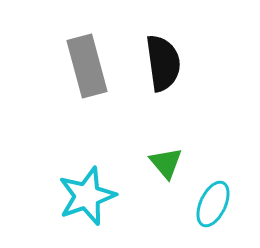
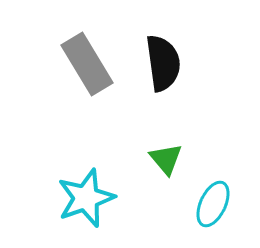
gray rectangle: moved 2 px up; rotated 16 degrees counterclockwise
green triangle: moved 4 px up
cyan star: moved 1 px left, 2 px down
